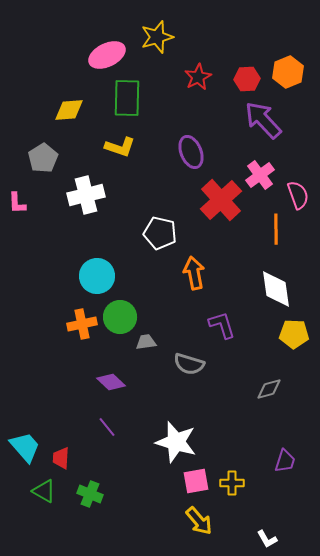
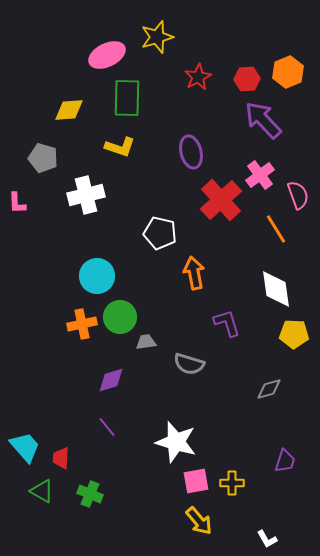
purple ellipse: rotated 8 degrees clockwise
gray pentagon: rotated 24 degrees counterclockwise
orange line: rotated 32 degrees counterclockwise
purple L-shape: moved 5 px right, 2 px up
purple diamond: moved 2 px up; rotated 60 degrees counterclockwise
green triangle: moved 2 px left
